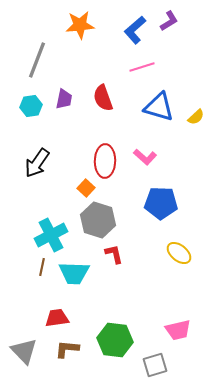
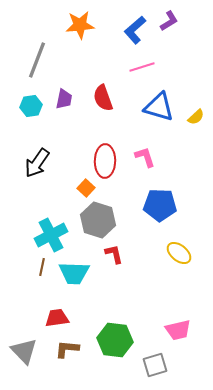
pink L-shape: rotated 150 degrees counterclockwise
blue pentagon: moved 1 px left, 2 px down
